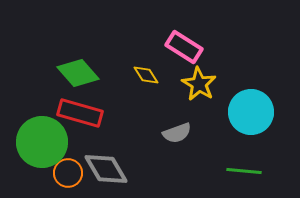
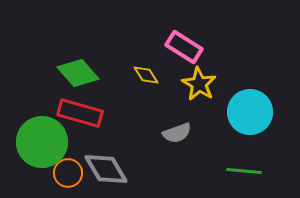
cyan circle: moved 1 px left
